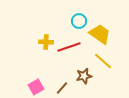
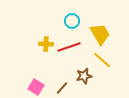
cyan circle: moved 7 px left
yellow trapezoid: rotated 25 degrees clockwise
yellow cross: moved 2 px down
yellow line: moved 1 px left, 1 px up
pink square: rotated 28 degrees counterclockwise
